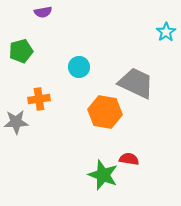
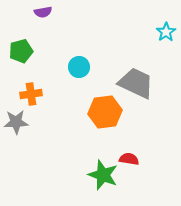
orange cross: moved 8 px left, 5 px up
orange hexagon: rotated 16 degrees counterclockwise
